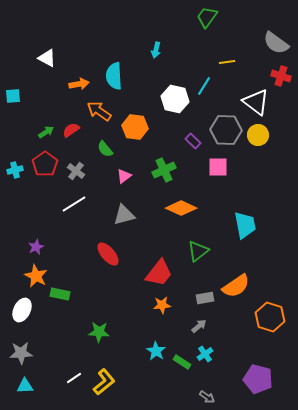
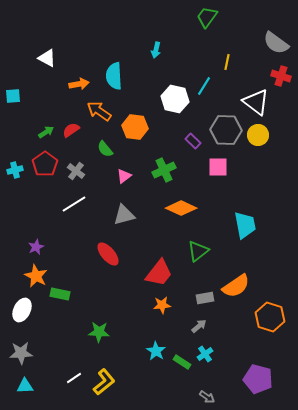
yellow line at (227, 62): rotated 70 degrees counterclockwise
